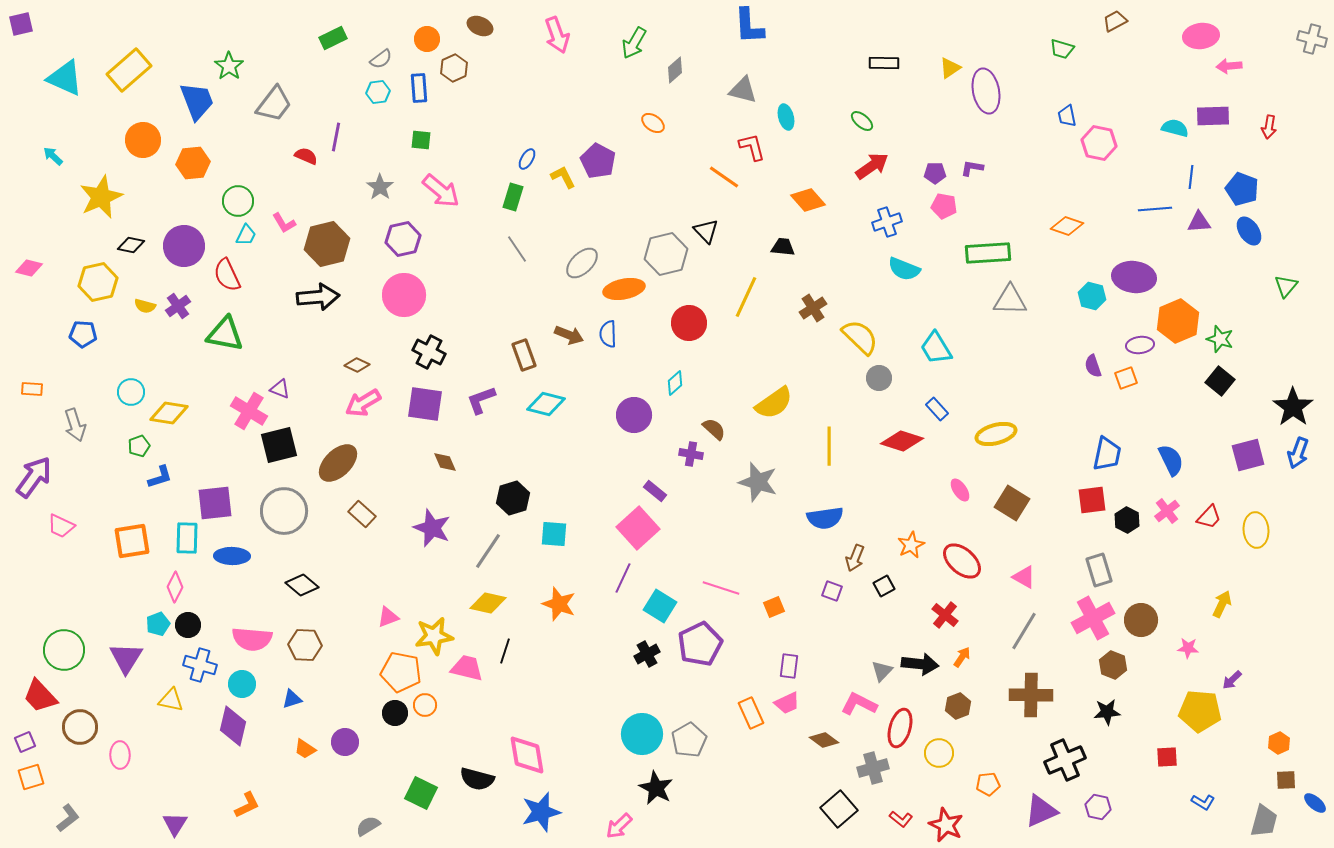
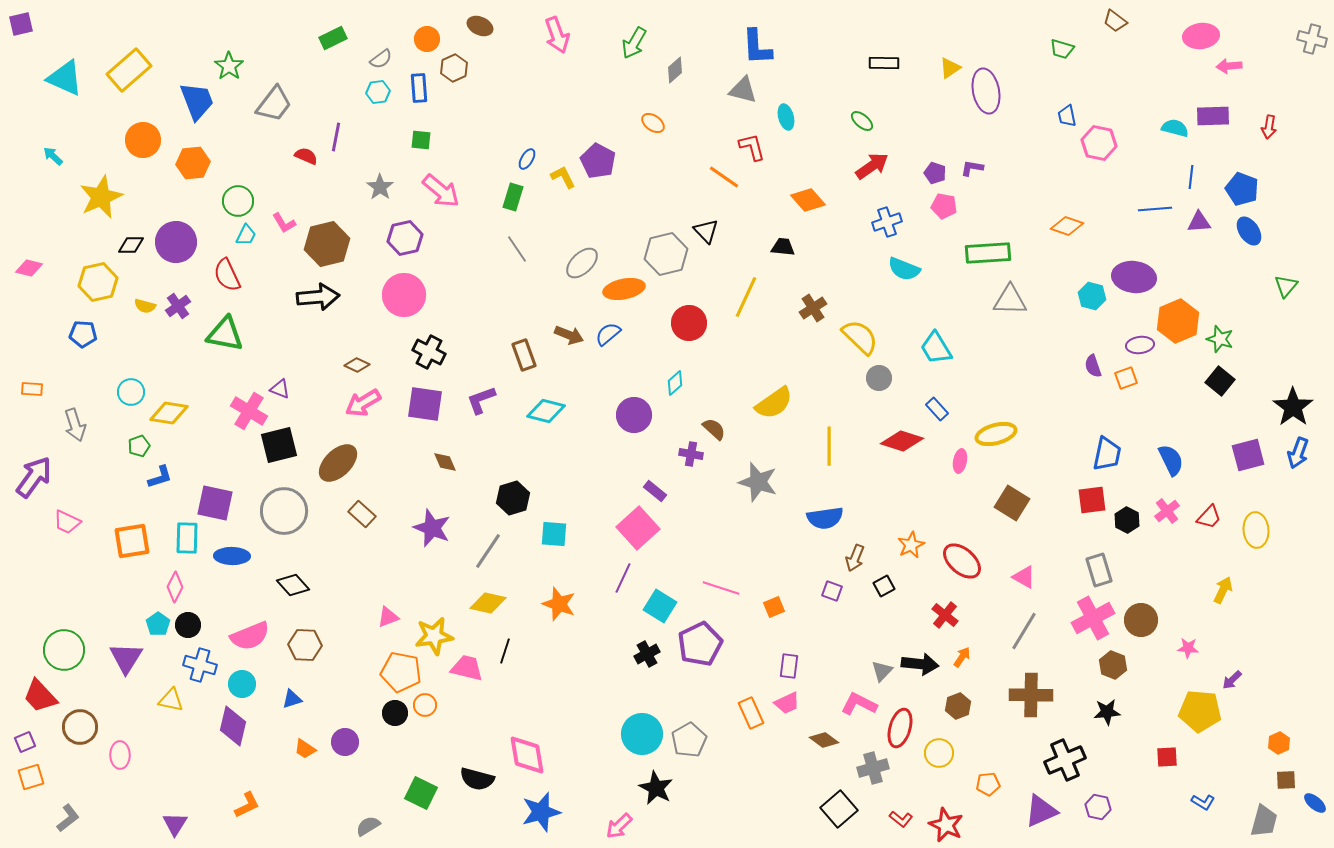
brown trapezoid at (1115, 21): rotated 115 degrees counterclockwise
blue L-shape at (749, 26): moved 8 px right, 21 px down
purple pentagon at (935, 173): rotated 20 degrees clockwise
purple hexagon at (403, 239): moved 2 px right, 1 px up
black diamond at (131, 245): rotated 12 degrees counterclockwise
purple circle at (184, 246): moved 8 px left, 4 px up
blue semicircle at (608, 334): rotated 52 degrees clockwise
cyan diamond at (546, 404): moved 7 px down
pink ellipse at (960, 490): moved 29 px up; rotated 45 degrees clockwise
purple square at (215, 503): rotated 18 degrees clockwise
pink trapezoid at (61, 526): moved 6 px right, 4 px up
black diamond at (302, 585): moved 9 px left; rotated 8 degrees clockwise
yellow arrow at (1222, 604): moved 1 px right, 14 px up
cyan pentagon at (158, 624): rotated 15 degrees counterclockwise
pink semicircle at (252, 639): moved 2 px left, 3 px up; rotated 27 degrees counterclockwise
